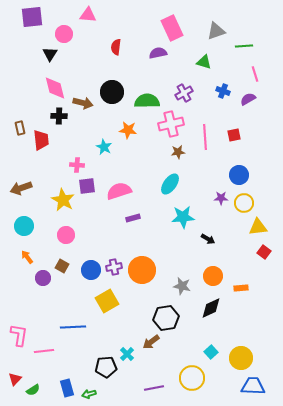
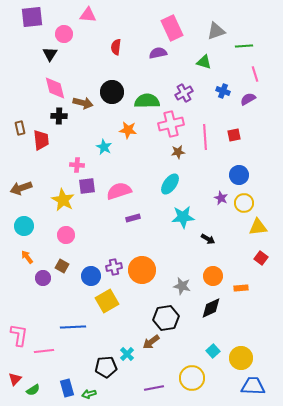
purple star at (221, 198): rotated 24 degrees clockwise
red square at (264, 252): moved 3 px left, 6 px down
blue circle at (91, 270): moved 6 px down
cyan square at (211, 352): moved 2 px right, 1 px up
